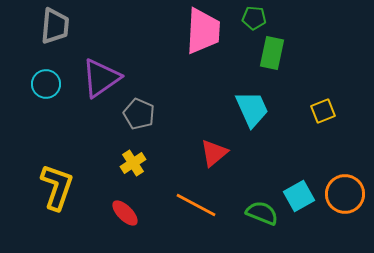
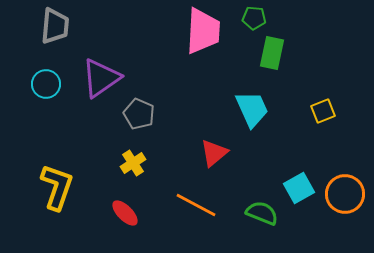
cyan square: moved 8 px up
